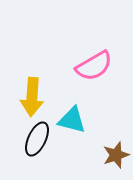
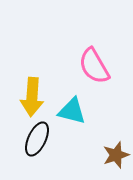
pink semicircle: rotated 90 degrees clockwise
cyan triangle: moved 9 px up
